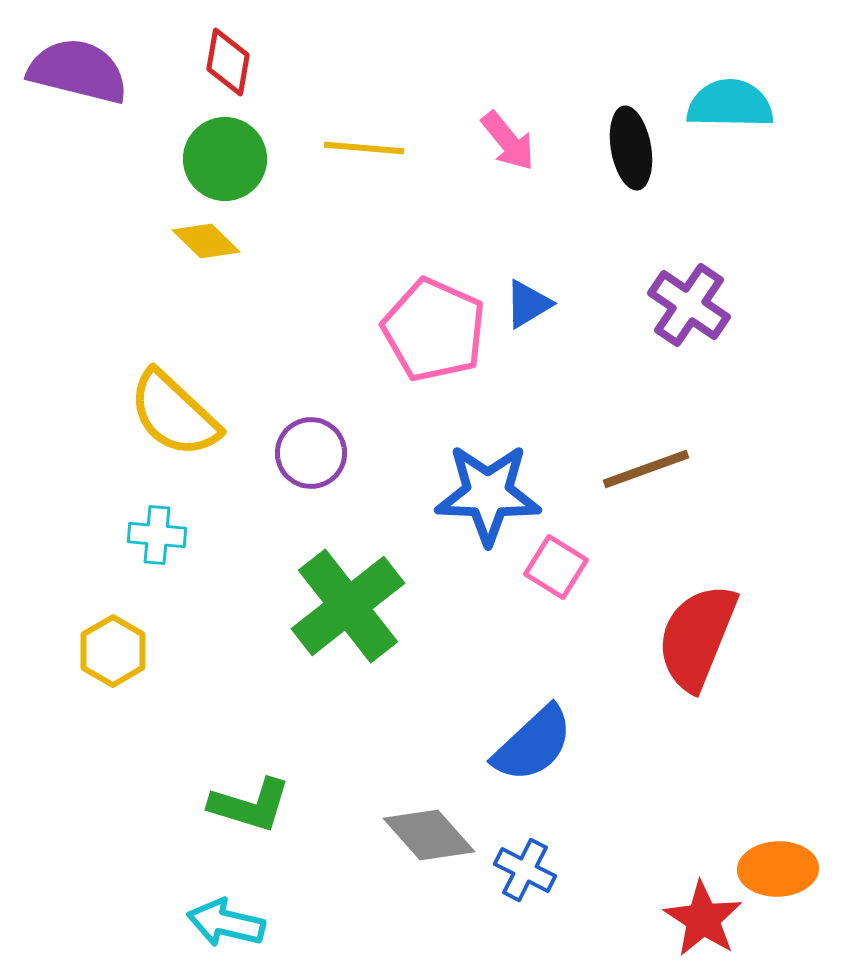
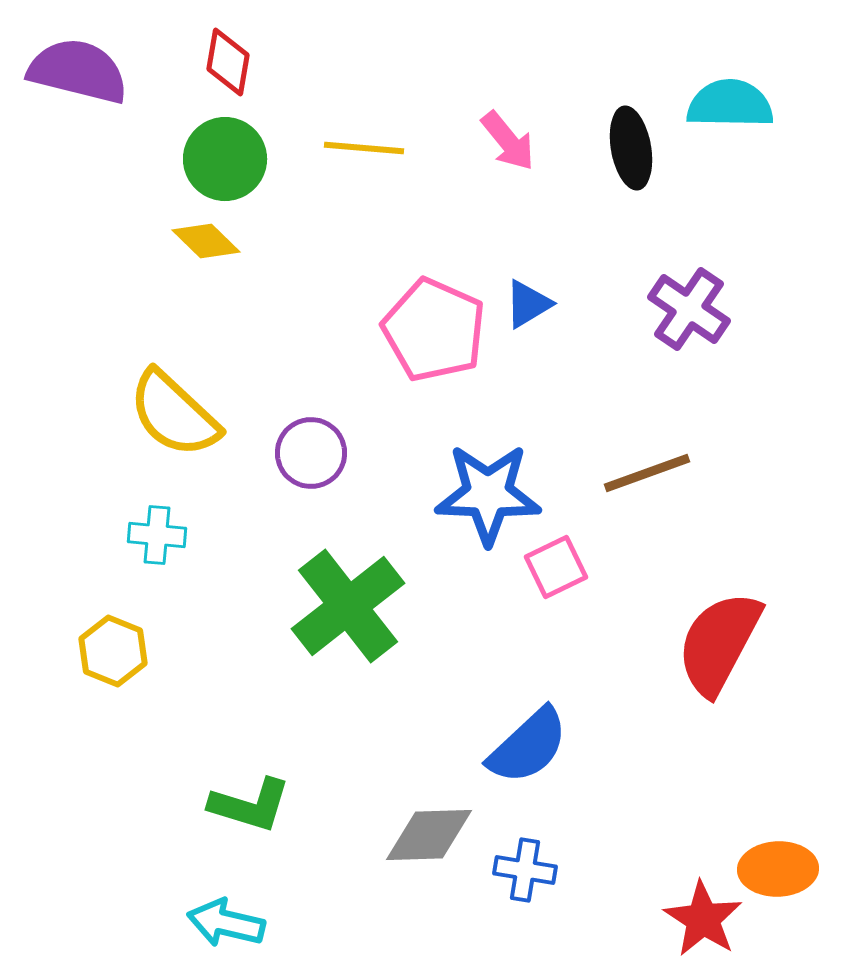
purple cross: moved 4 px down
brown line: moved 1 px right, 4 px down
pink square: rotated 32 degrees clockwise
red semicircle: moved 22 px right, 6 px down; rotated 6 degrees clockwise
yellow hexagon: rotated 8 degrees counterclockwise
blue semicircle: moved 5 px left, 2 px down
gray diamond: rotated 50 degrees counterclockwise
blue cross: rotated 18 degrees counterclockwise
